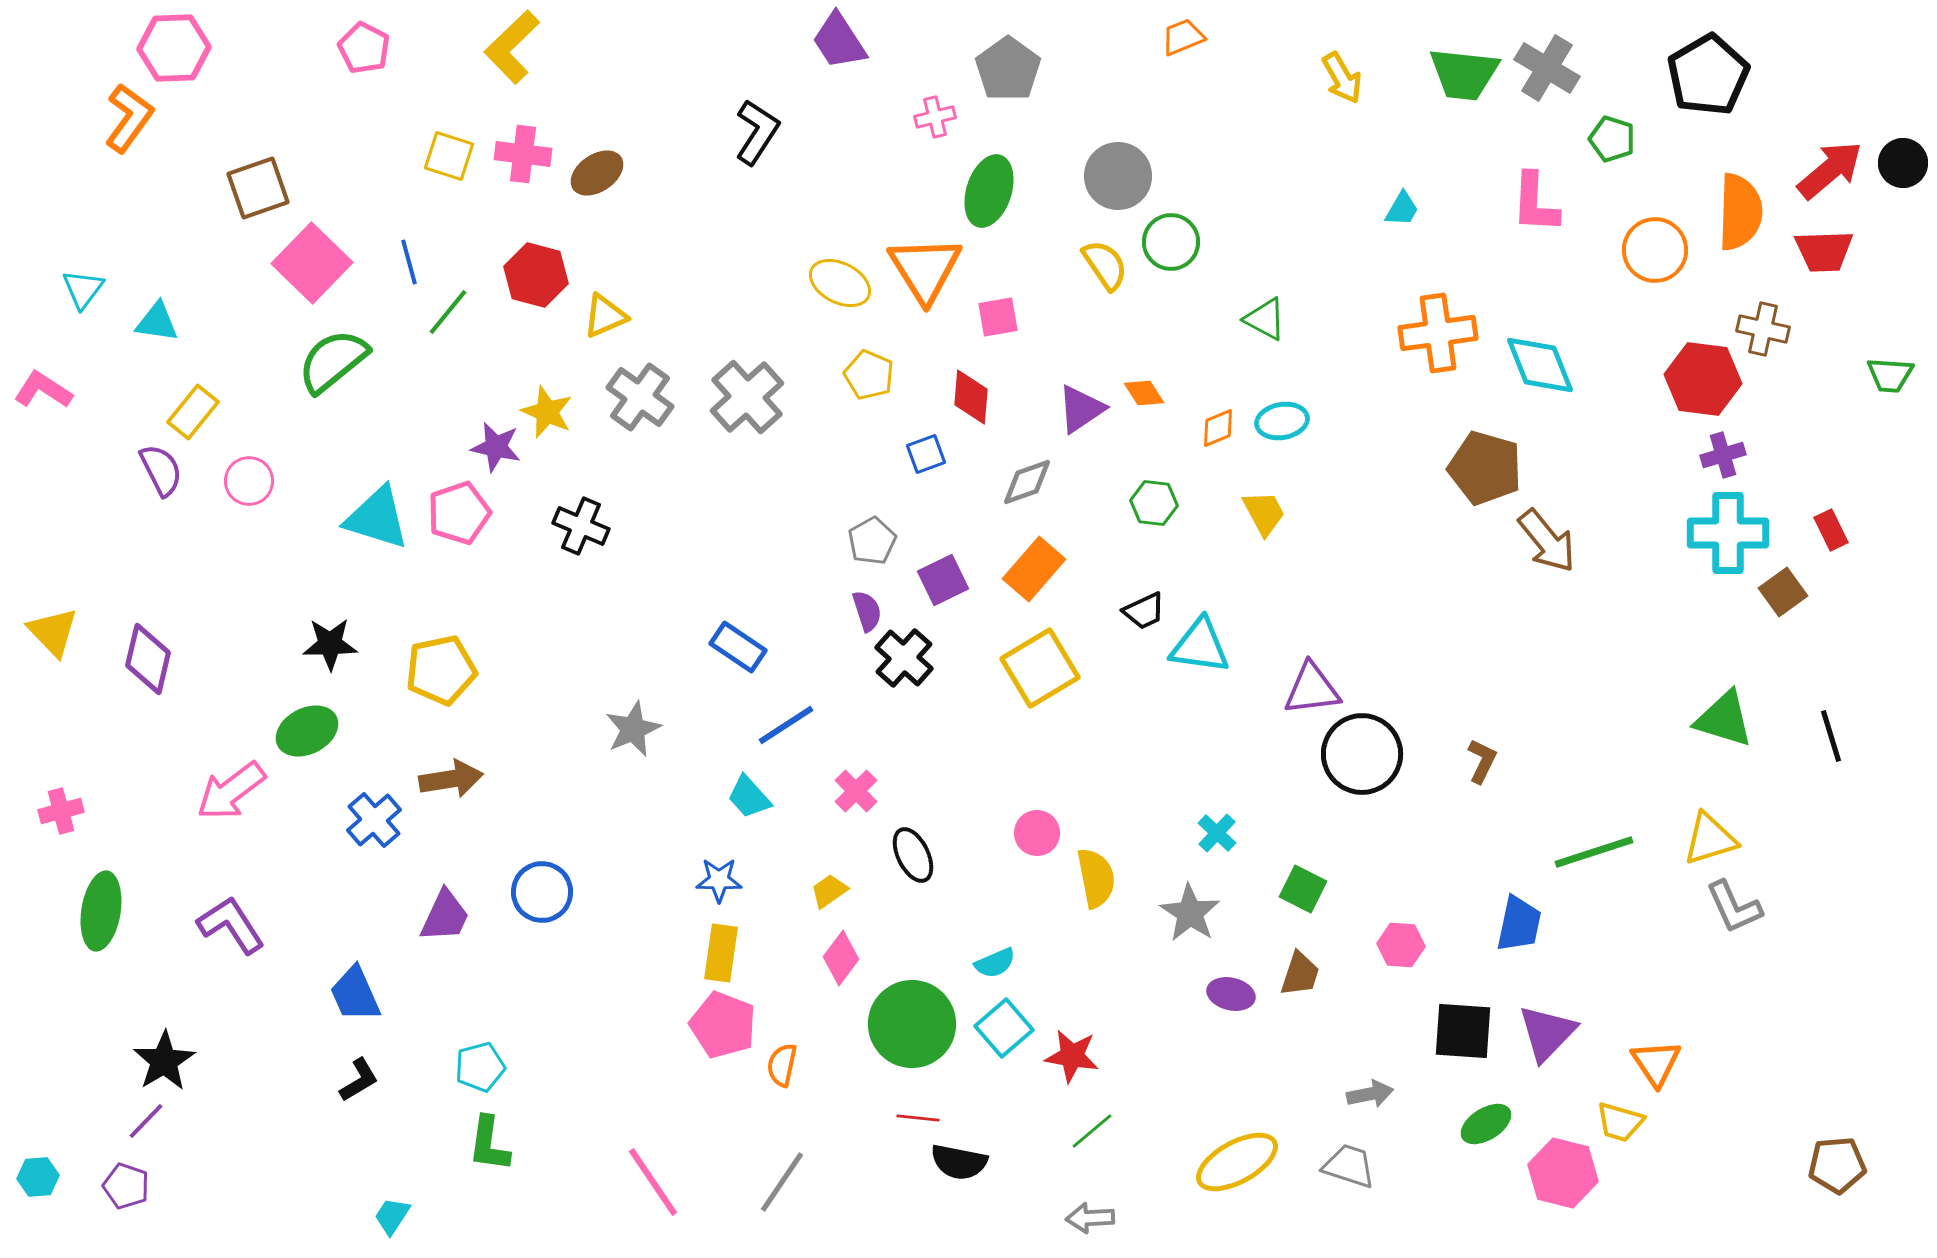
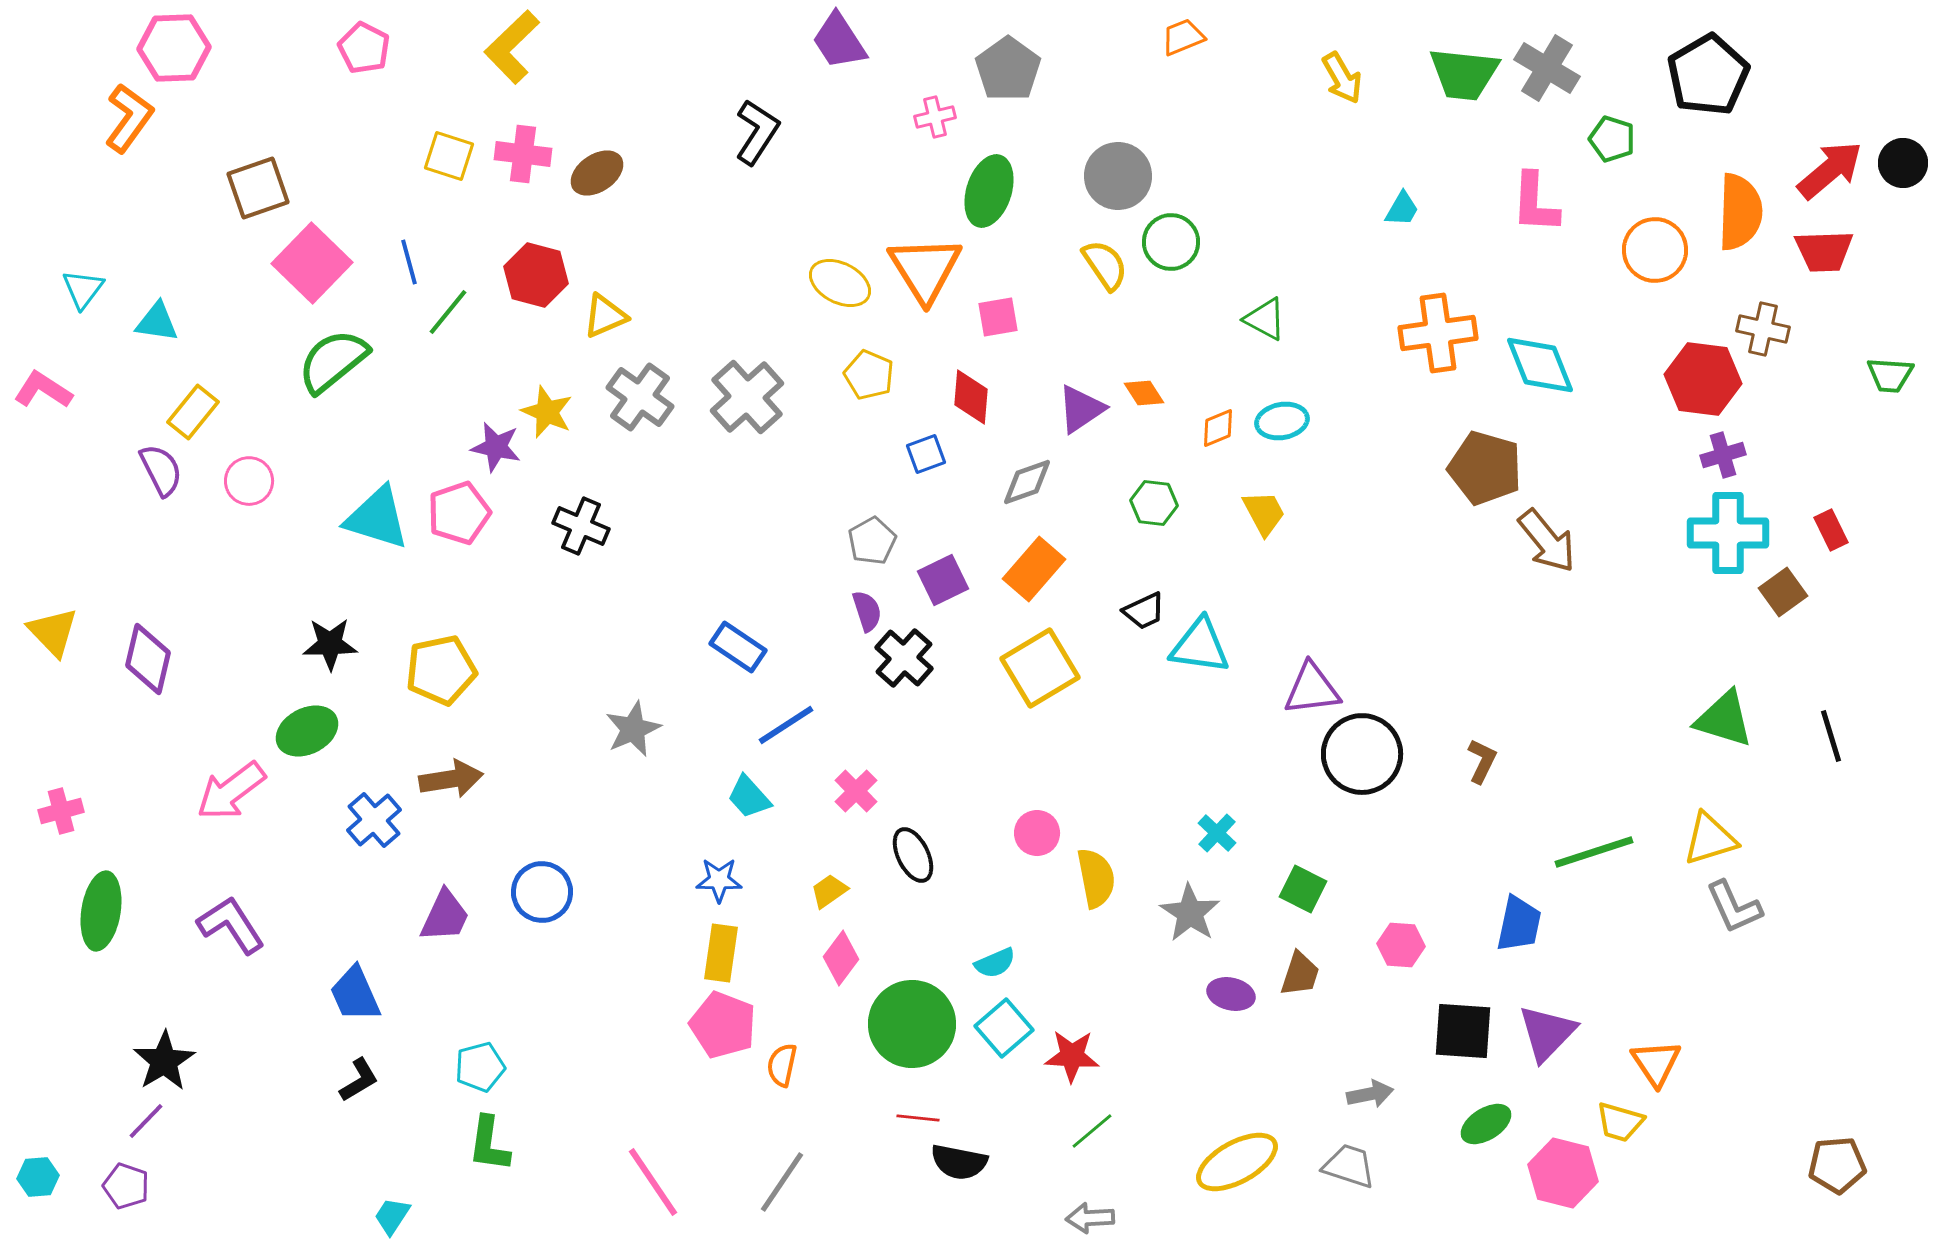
red star at (1072, 1056): rotated 6 degrees counterclockwise
